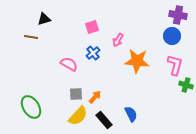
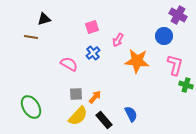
purple cross: rotated 18 degrees clockwise
blue circle: moved 8 px left
